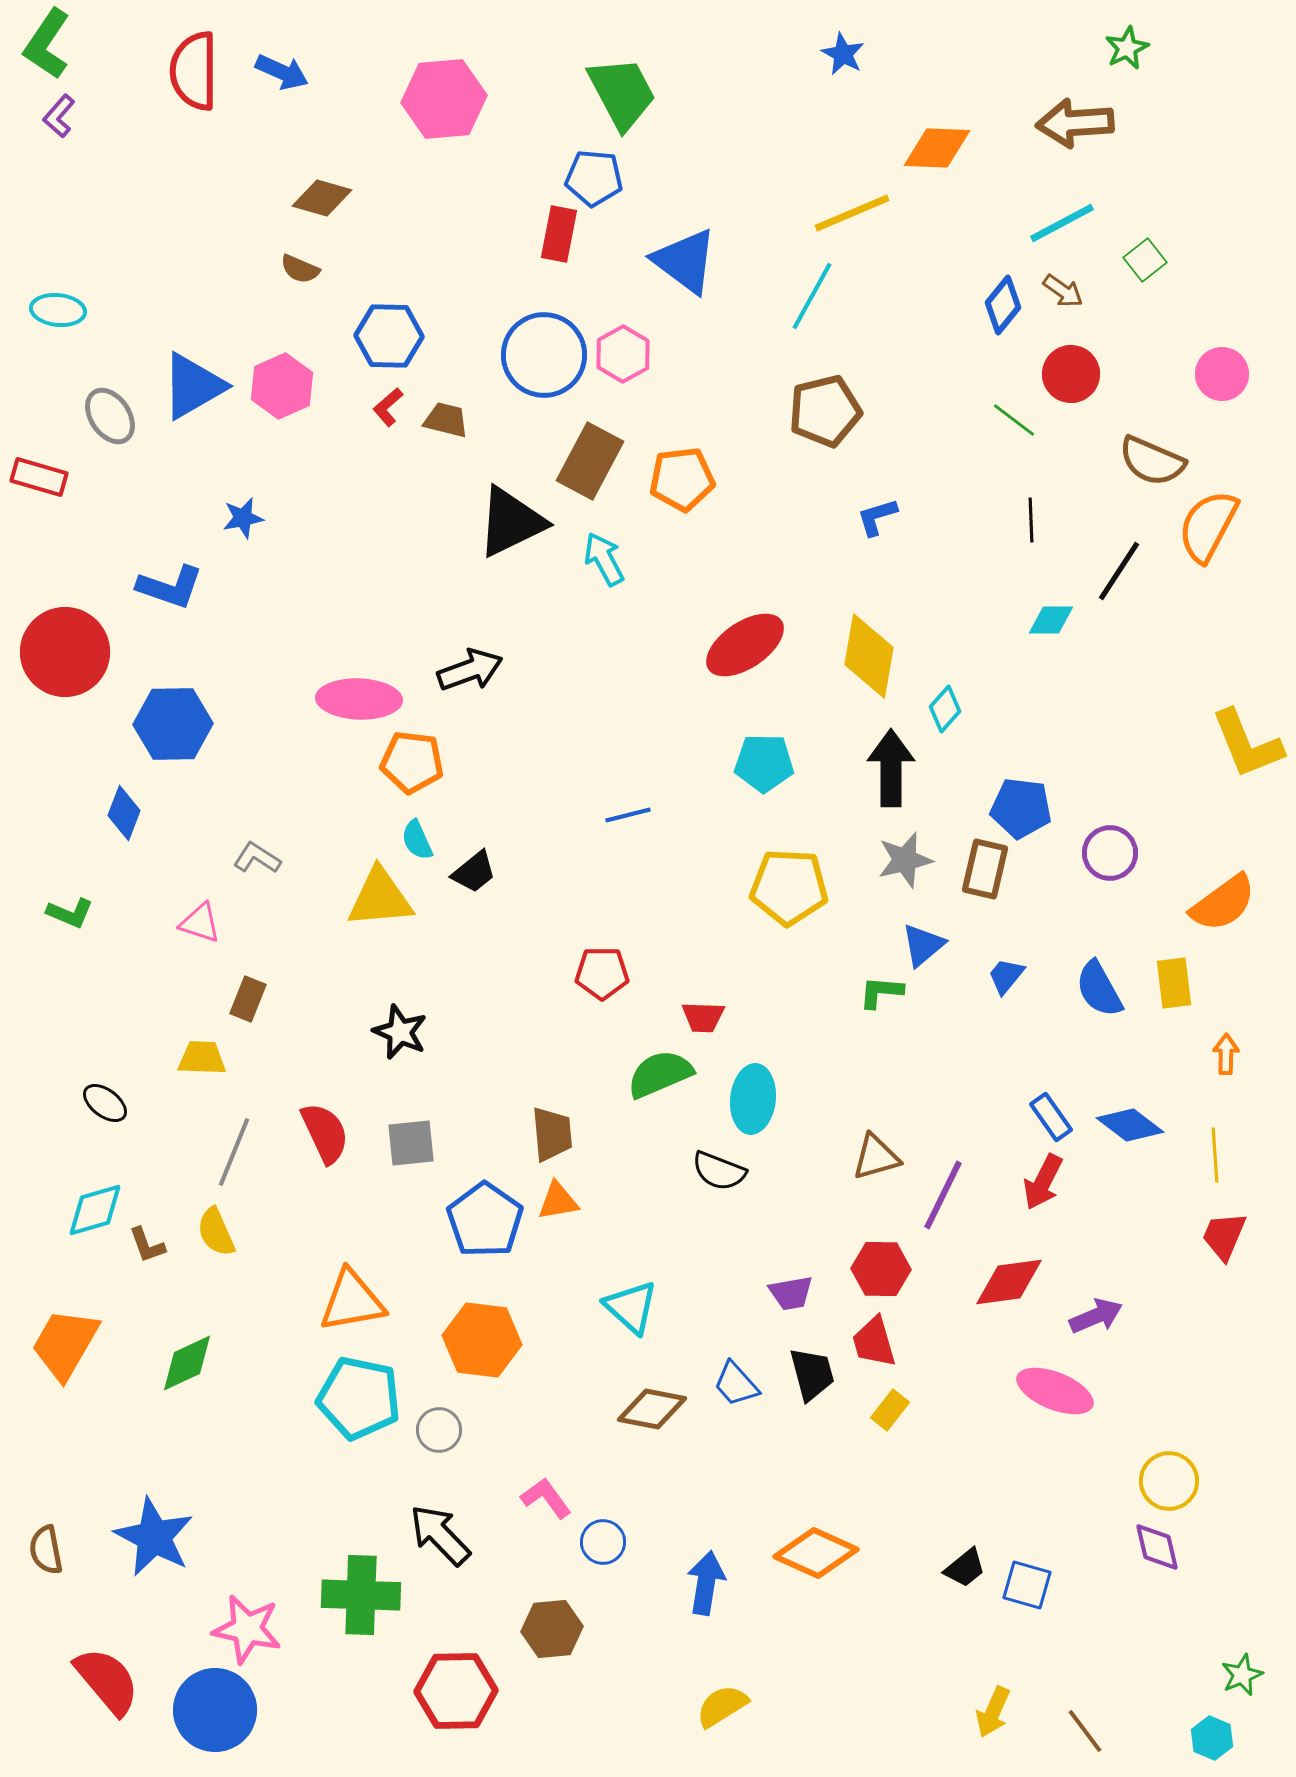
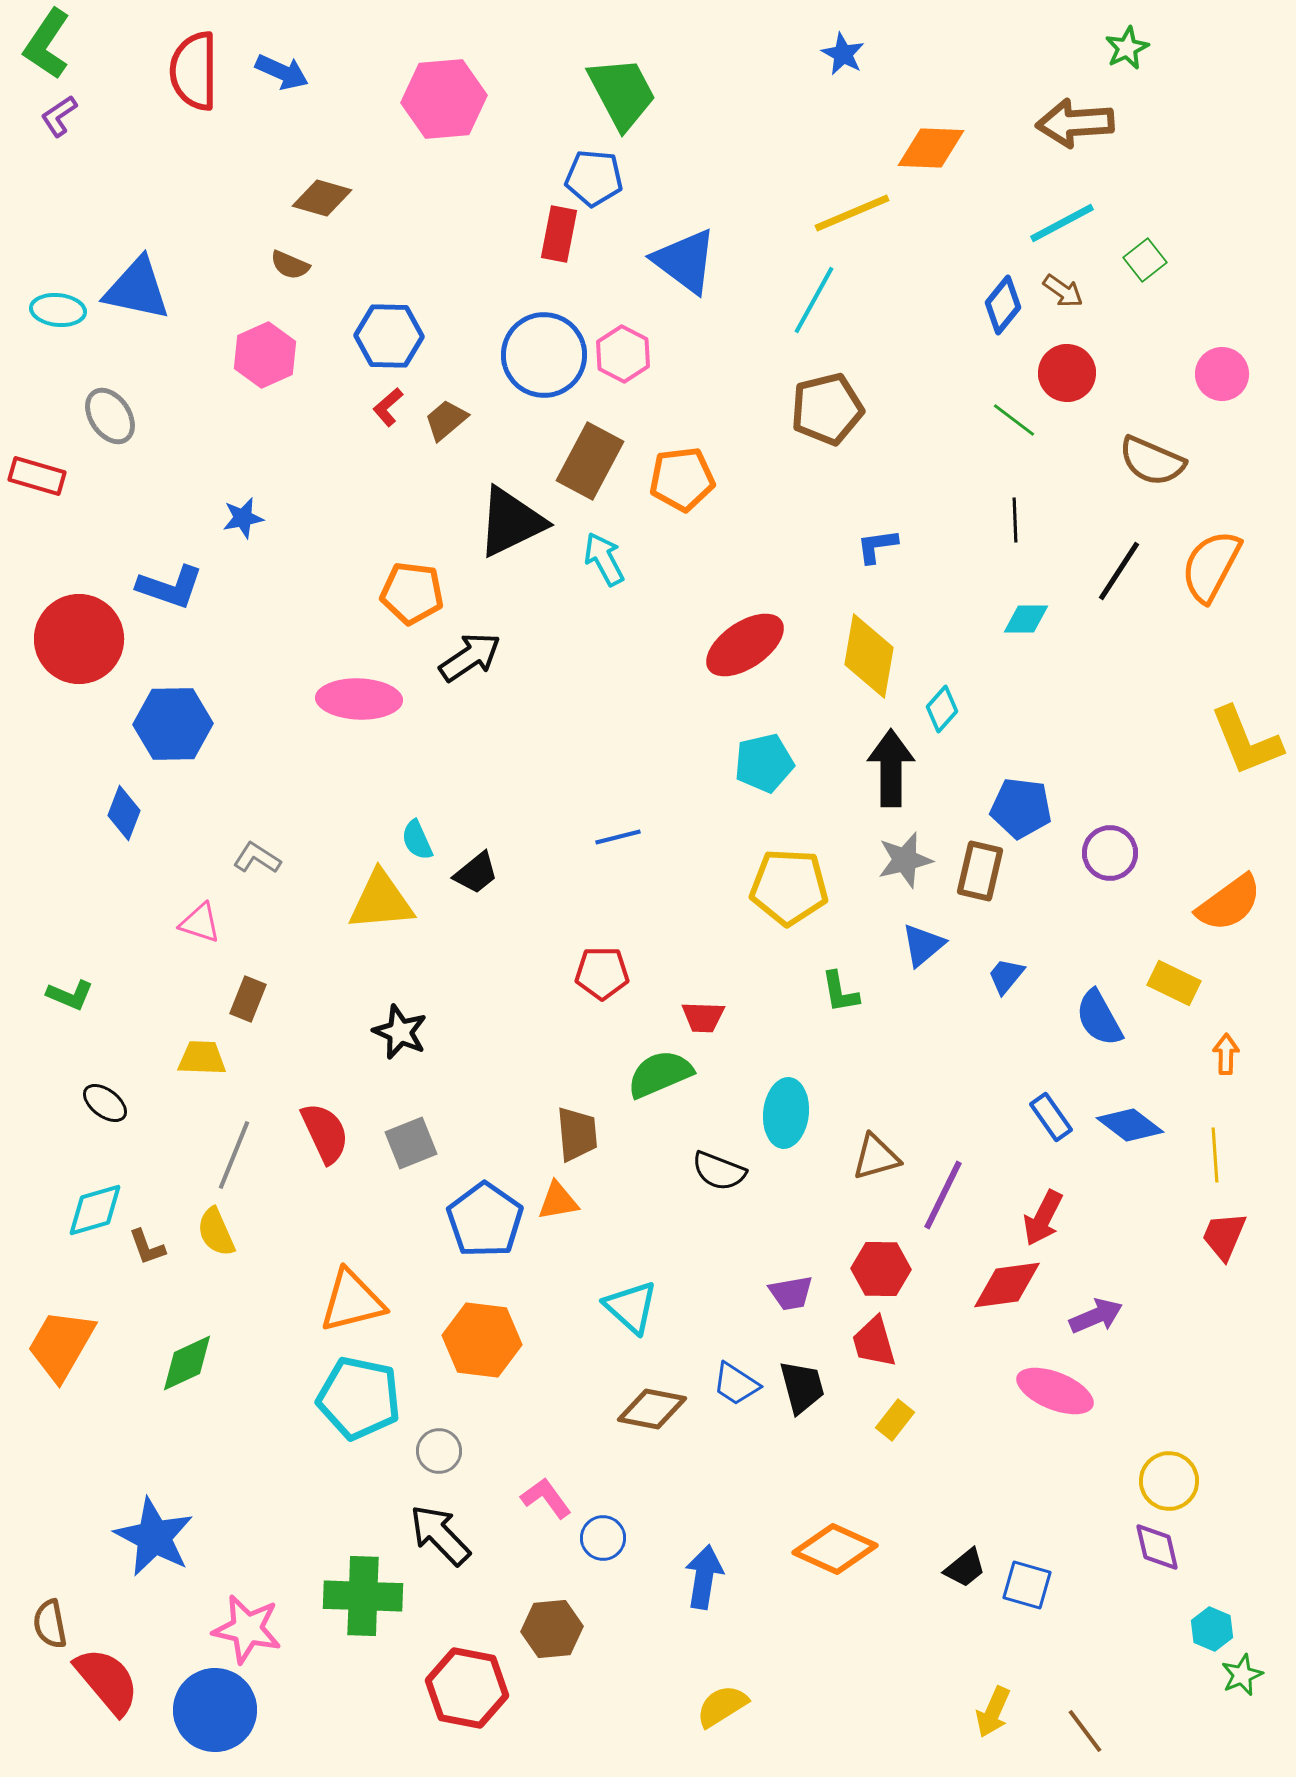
purple L-shape at (59, 116): rotated 15 degrees clockwise
orange diamond at (937, 148): moved 6 px left
brown semicircle at (300, 269): moved 10 px left, 4 px up
cyan line at (812, 296): moved 2 px right, 4 px down
pink hexagon at (623, 354): rotated 4 degrees counterclockwise
red circle at (1071, 374): moved 4 px left, 1 px up
blue triangle at (193, 386): moved 56 px left, 97 px up; rotated 42 degrees clockwise
pink hexagon at (282, 386): moved 17 px left, 31 px up
brown pentagon at (825, 411): moved 2 px right, 2 px up
brown trapezoid at (446, 420): rotated 54 degrees counterclockwise
red rectangle at (39, 477): moved 2 px left, 1 px up
blue L-shape at (877, 517): moved 29 px down; rotated 9 degrees clockwise
black line at (1031, 520): moved 16 px left
orange semicircle at (1208, 526): moved 3 px right, 40 px down
cyan diamond at (1051, 620): moved 25 px left, 1 px up
red circle at (65, 652): moved 14 px right, 13 px up
black arrow at (470, 670): moved 13 px up; rotated 14 degrees counterclockwise
cyan diamond at (945, 709): moved 3 px left
yellow L-shape at (1247, 744): moved 1 px left, 3 px up
orange pentagon at (412, 762): moved 169 px up
cyan pentagon at (764, 763): rotated 14 degrees counterclockwise
blue line at (628, 815): moved 10 px left, 22 px down
brown rectangle at (985, 869): moved 5 px left, 2 px down
black trapezoid at (474, 872): moved 2 px right, 1 px down
yellow triangle at (380, 898): moved 1 px right, 3 px down
orange semicircle at (1223, 903): moved 6 px right
green L-shape at (70, 913): moved 82 px down
yellow rectangle at (1174, 983): rotated 57 degrees counterclockwise
blue semicircle at (1099, 989): moved 29 px down
green L-shape at (881, 992): moved 41 px left; rotated 105 degrees counterclockwise
cyan ellipse at (753, 1099): moved 33 px right, 14 px down
brown trapezoid at (552, 1134): moved 25 px right
gray square at (411, 1143): rotated 16 degrees counterclockwise
gray line at (234, 1152): moved 3 px down
red arrow at (1043, 1182): moved 36 px down
brown L-shape at (147, 1245): moved 2 px down
red diamond at (1009, 1282): moved 2 px left, 3 px down
orange triangle at (352, 1301): rotated 4 degrees counterclockwise
orange trapezoid at (65, 1344): moved 4 px left, 1 px down
black trapezoid at (812, 1374): moved 10 px left, 13 px down
blue trapezoid at (736, 1384): rotated 15 degrees counterclockwise
yellow rectangle at (890, 1410): moved 5 px right, 10 px down
gray circle at (439, 1430): moved 21 px down
blue circle at (603, 1542): moved 4 px up
brown semicircle at (46, 1550): moved 4 px right, 74 px down
orange diamond at (816, 1553): moved 19 px right, 4 px up
blue arrow at (706, 1583): moved 2 px left, 6 px up
green cross at (361, 1595): moved 2 px right, 1 px down
red hexagon at (456, 1691): moved 11 px right, 3 px up; rotated 12 degrees clockwise
cyan hexagon at (1212, 1738): moved 109 px up
